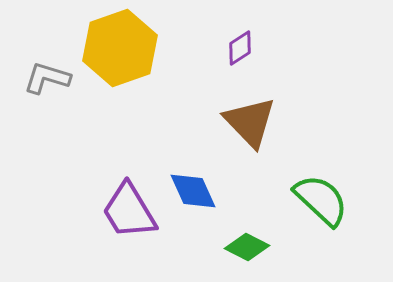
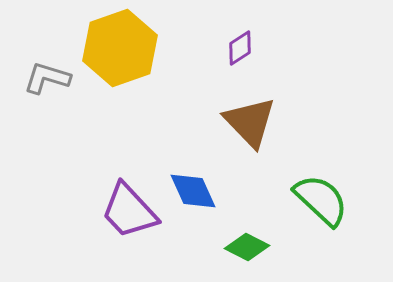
purple trapezoid: rotated 12 degrees counterclockwise
